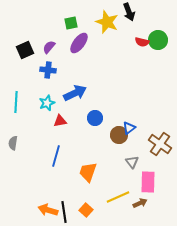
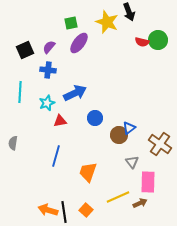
cyan line: moved 4 px right, 10 px up
